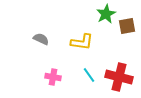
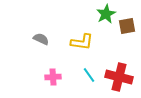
pink cross: rotated 14 degrees counterclockwise
